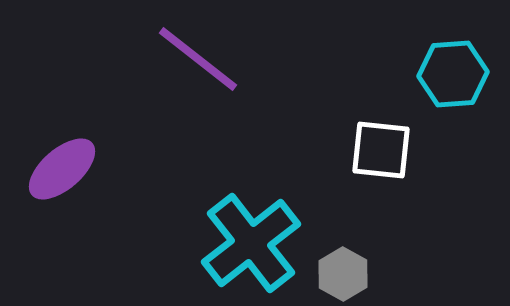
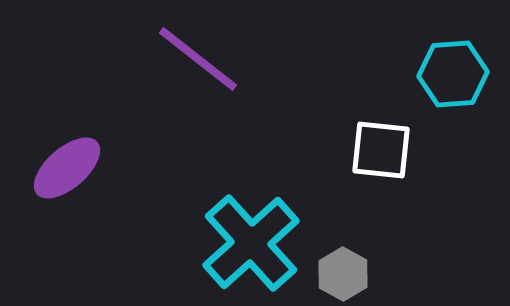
purple ellipse: moved 5 px right, 1 px up
cyan cross: rotated 4 degrees counterclockwise
